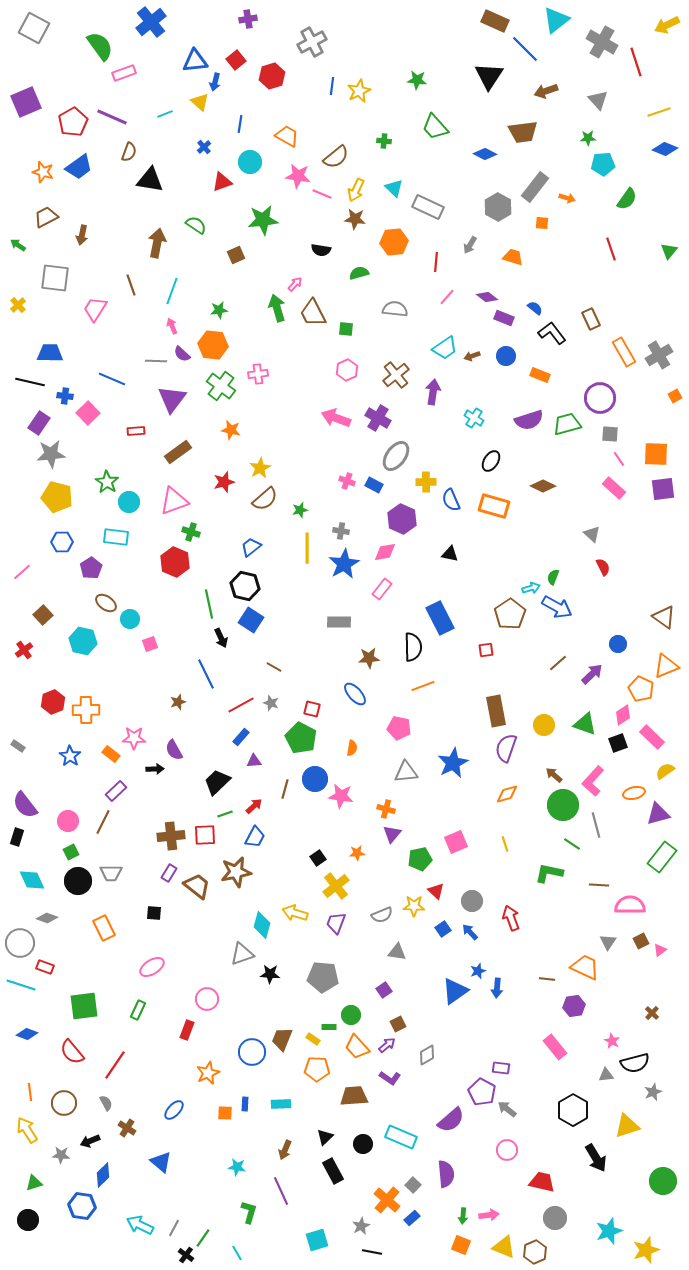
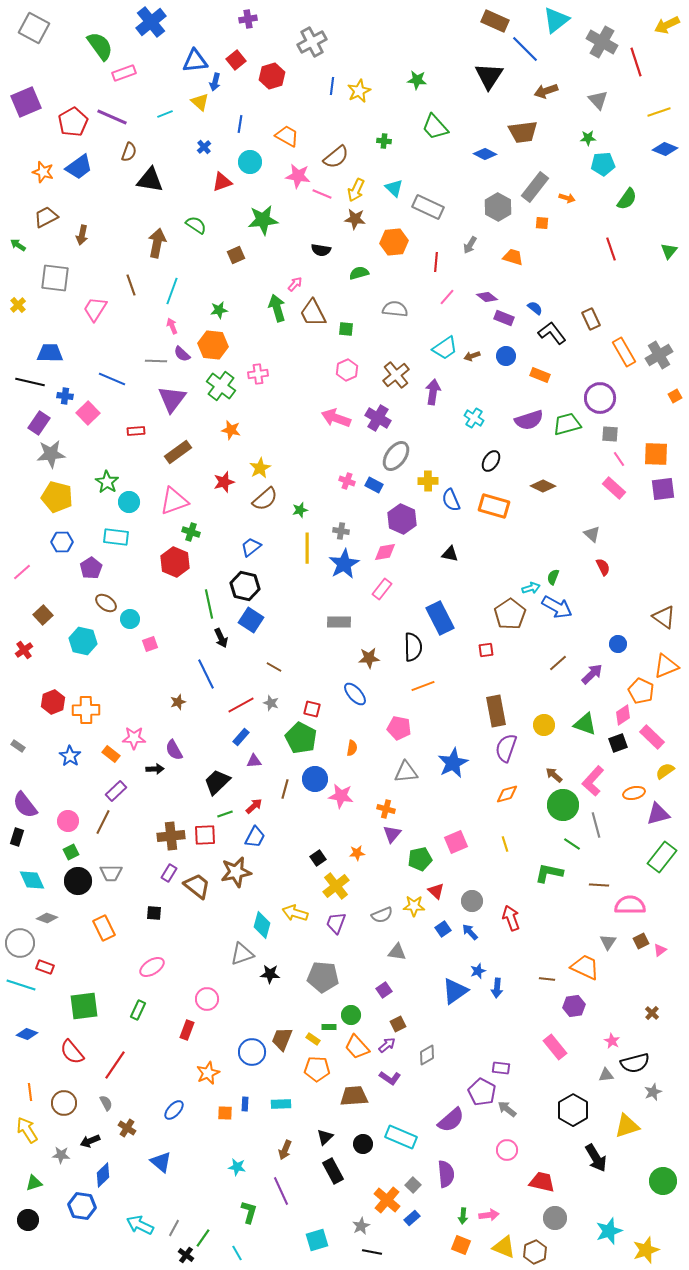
yellow cross at (426, 482): moved 2 px right, 1 px up
orange pentagon at (641, 689): moved 2 px down
